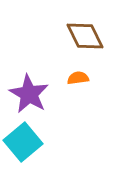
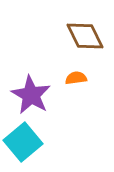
orange semicircle: moved 2 px left
purple star: moved 2 px right, 1 px down
